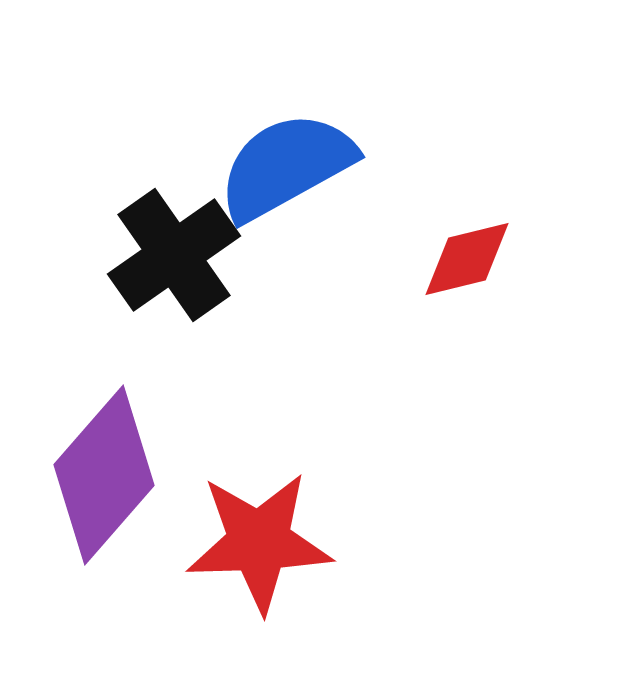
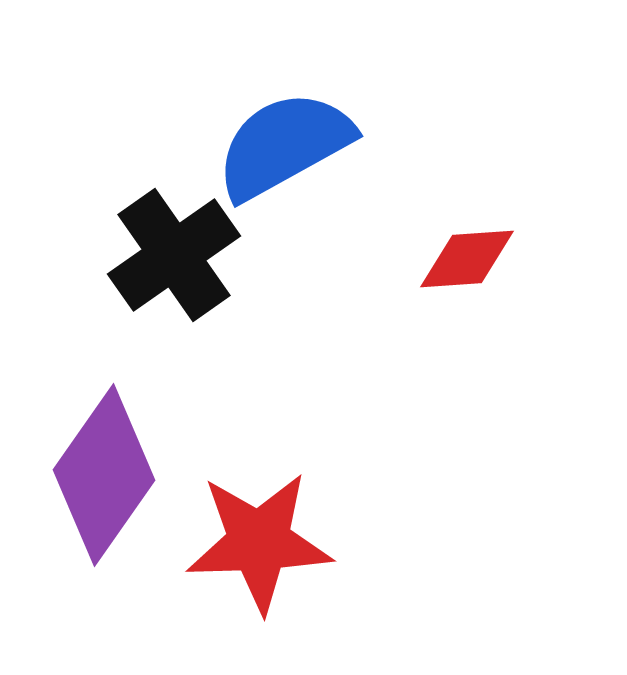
blue semicircle: moved 2 px left, 21 px up
red diamond: rotated 10 degrees clockwise
purple diamond: rotated 6 degrees counterclockwise
